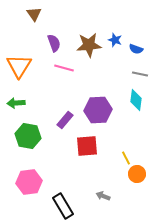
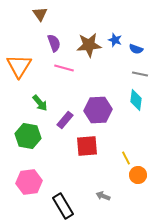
brown triangle: moved 6 px right
green arrow: moved 24 px right; rotated 126 degrees counterclockwise
orange circle: moved 1 px right, 1 px down
